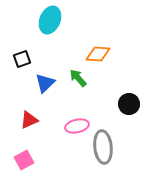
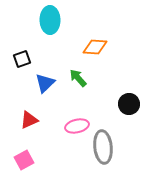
cyan ellipse: rotated 24 degrees counterclockwise
orange diamond: moved 3 px left, 7 px up
